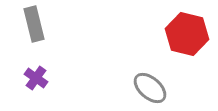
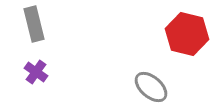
purple cross: moved 6 px up
gray ellipse: moved 1 px right, 1 px up
